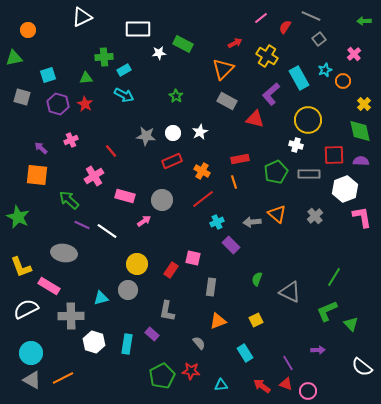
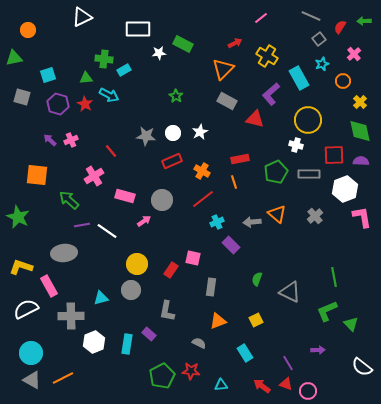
red semicircle at (285, 27): moved 55 px right
green cross at (104, 57): moved 2 px down; rotated 12 degrees clockwise
cyan star at (325, 70): moved 3 px left, 6 px up
cyan arrow at (124, 95): moved 15 px left
yellow cross at (364, 104): moved 4 px left, 2 px up
purple arrow at (41, 148): moved 9 px right, 8 px up
purple line at (82, 225): rotated 35 degrees counterclockwise
gray ellipse at (64, 253): rotated 15 degrees counterclockwise
yellow L-shape at (21, 267): rotated 130 degrees clockwise
green line at (334, 277): rotated 42 degrees counterclockwise
pink rectangle at (49, 286): rotated 30 degrees clockwise
gray circle at (128, 290): moved 3 px right
purple rectangle at (152, 334): moved 3 px left
white hexagon at (94, 342): rotated 20 degrees clockwise
gray semicircle at (199, 343): rotated 24 degrees counterclockwise
